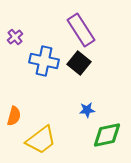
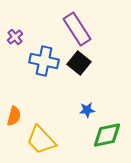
purple rectangle: moved 4 px left, 1 px up
yellow trapezoid: rotated 84 degrees clockwise
